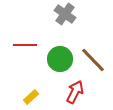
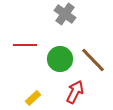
yellow rectangle: moved 2 px right, 1 px down
